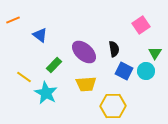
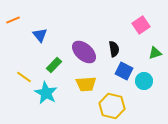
blue triangle: rotated 14 degrees clockwise
green triangle: rotated 40 degrees clockwise
cyan circle: moved 2 px left, 10 px down
yellow hexagon: moved 1 px left; rotated 15 degrees clockwise
